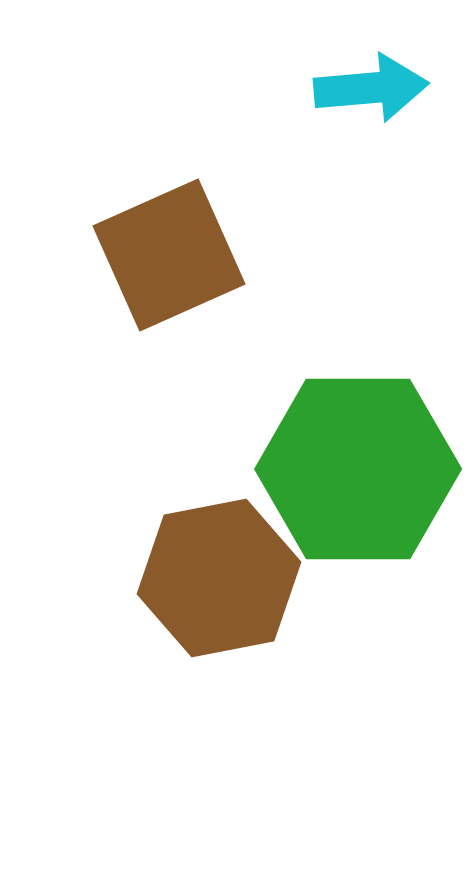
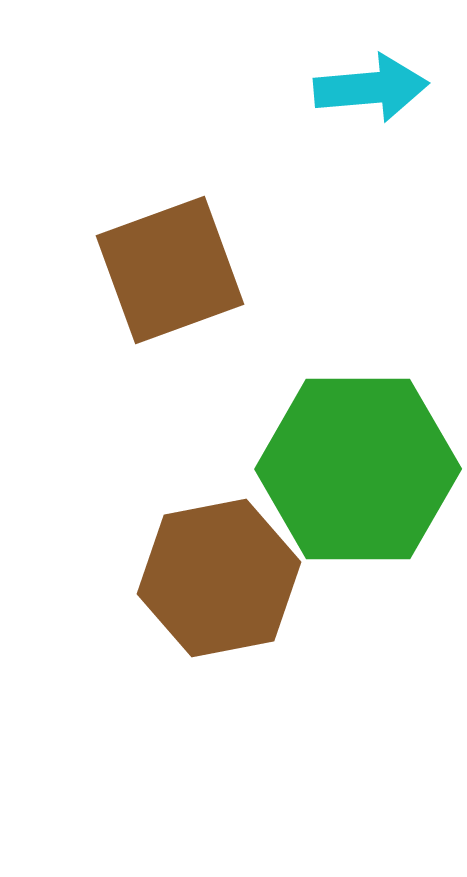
brown square: moved 1 px right, 15 px down; rotated 4 degrees clockwise
